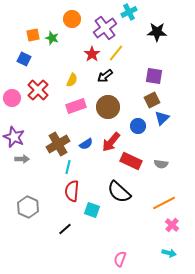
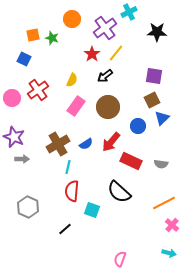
red cross: rotated 10 degrees clockwise
pink rectangle: rotated 36 degrees counterclockwise
